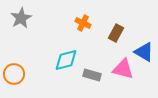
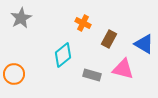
brown rectangle: moved 7 px left, 6 px down
blue triangle: moved 8 px up
cyan diamond: moved 3 px left, 5 px up; rotated 25 degrees counterclockwise
